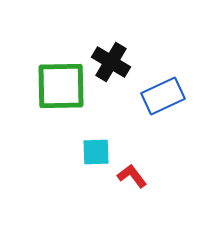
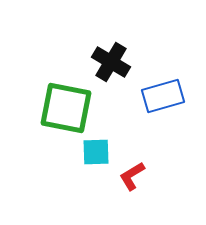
green square: moved 5 px right, 22 px down; rotated 12 degrees clockwise
blue rectangle: rotated 9 degrees clockwise
red L-shape: rotated 84 degrees counterclockwise
